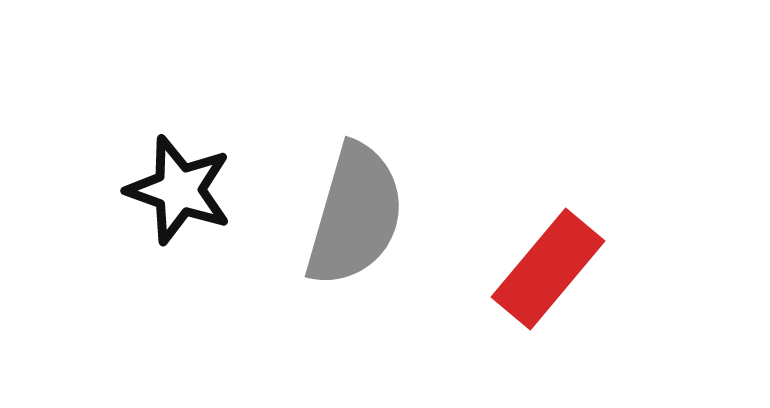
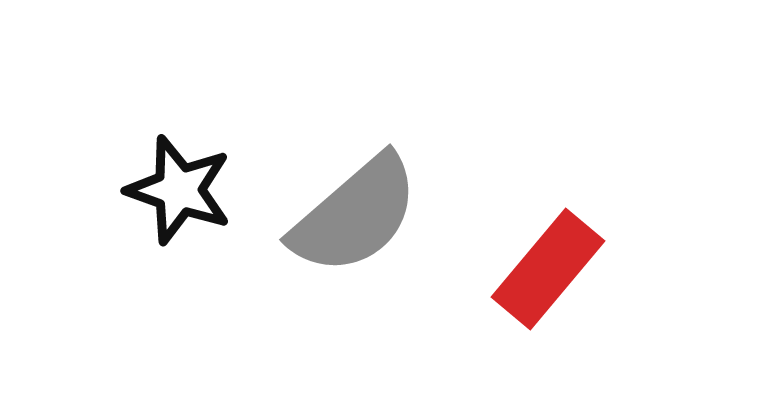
gray semicircle: rotated 33 degrees clockwise
